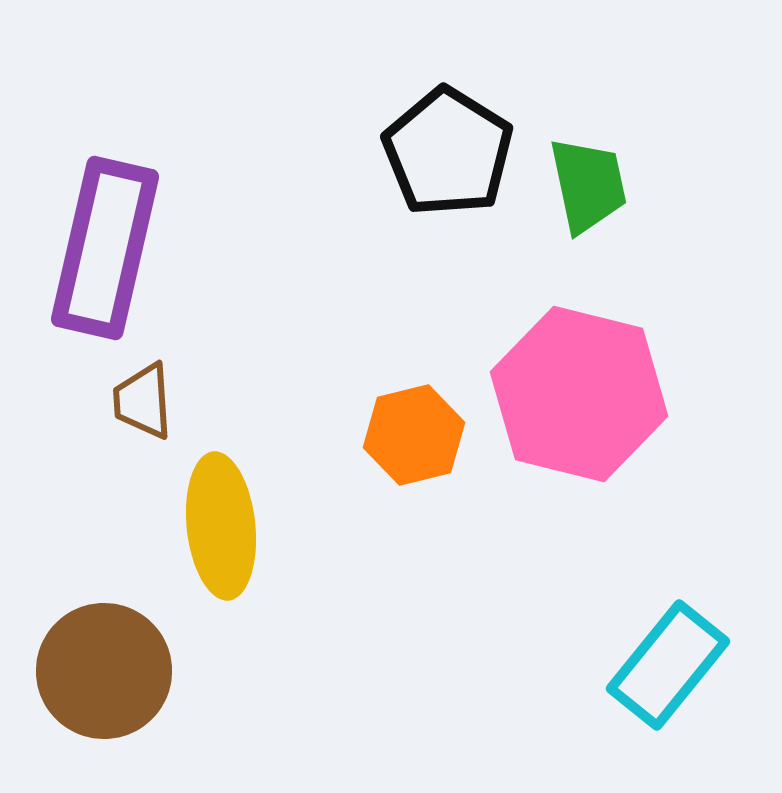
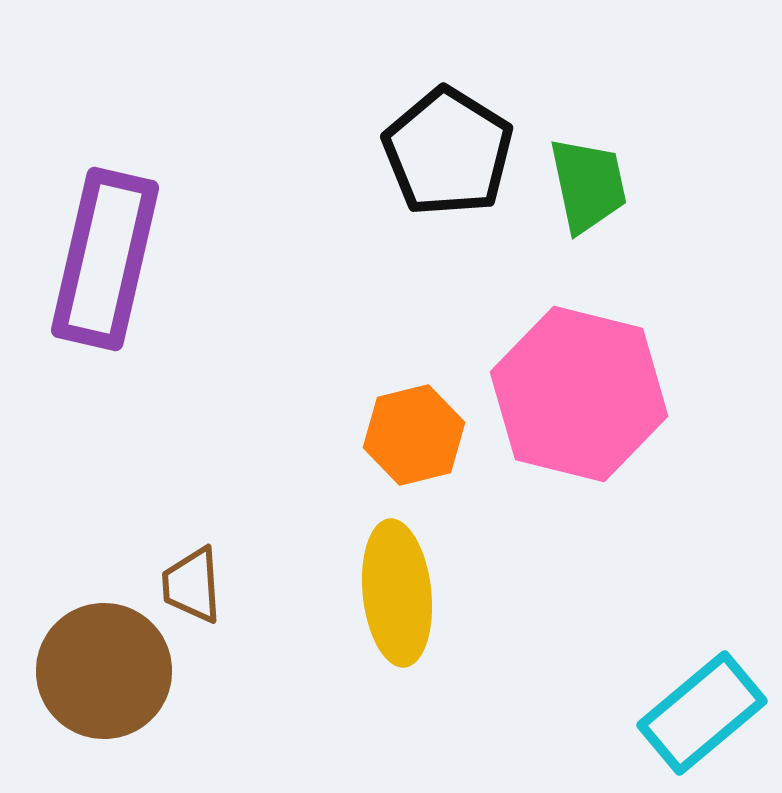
purple rectangle: moved 11 px down
brown trapezoid: moved 49 px right, 184 px down
yellow ellipse: moved 176 px right, 67 px down
cyan rectangle: moved 34 px right, 48 px down; rotated 11 degrees clockwise
